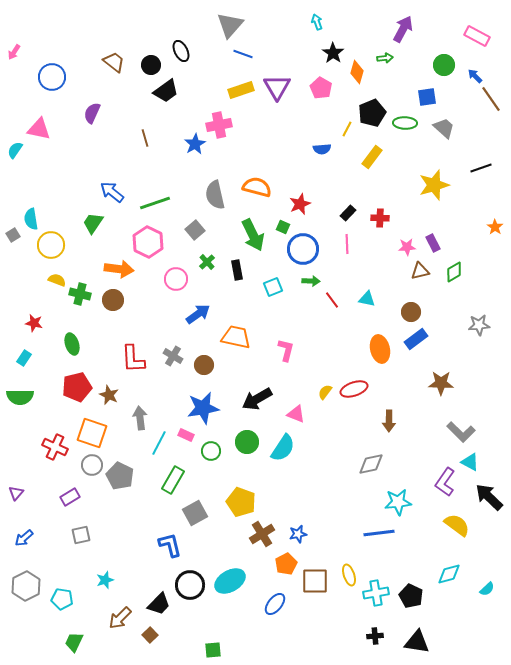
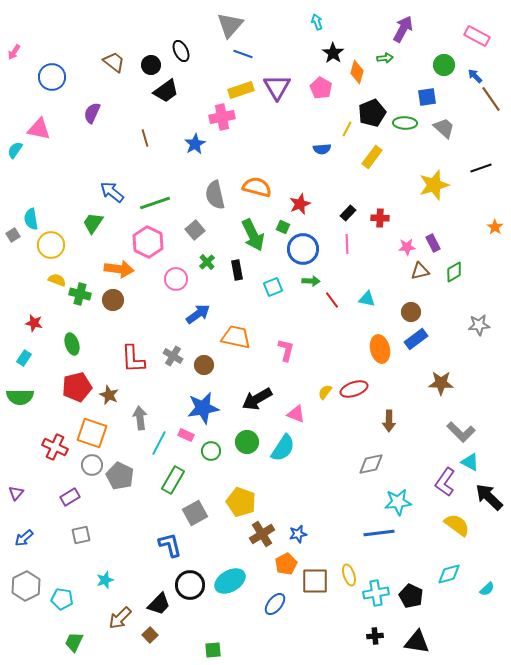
pink cross at (219, 125): moved 3 px right, 8 px up
